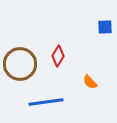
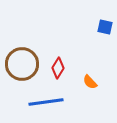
blue square: rotated 14 degrees clockwise
red diamond: moved 12 px down
brown circle: moved 2 px right
